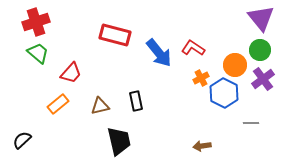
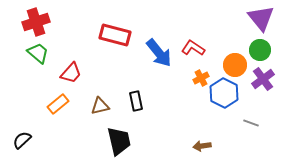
gray line: rotated 21 degrees clockwise
